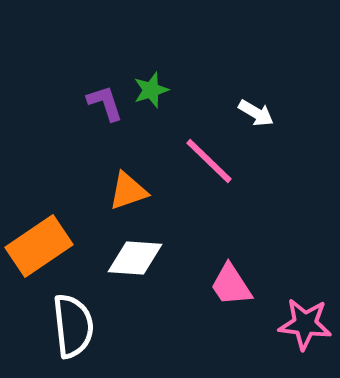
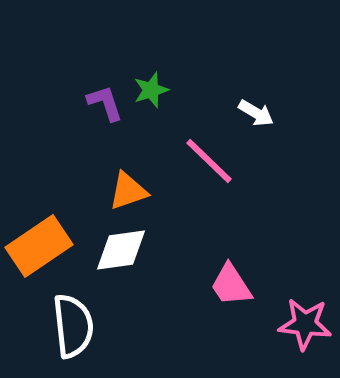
white diamond: moved 14 px left, 8 px up; rotated 12 degrees counterclockwise
